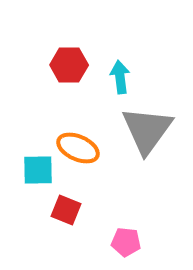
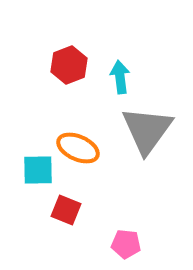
red hexagon: rotated 21 degrees counterclockwise
pink pentagon: moved 2 px down
